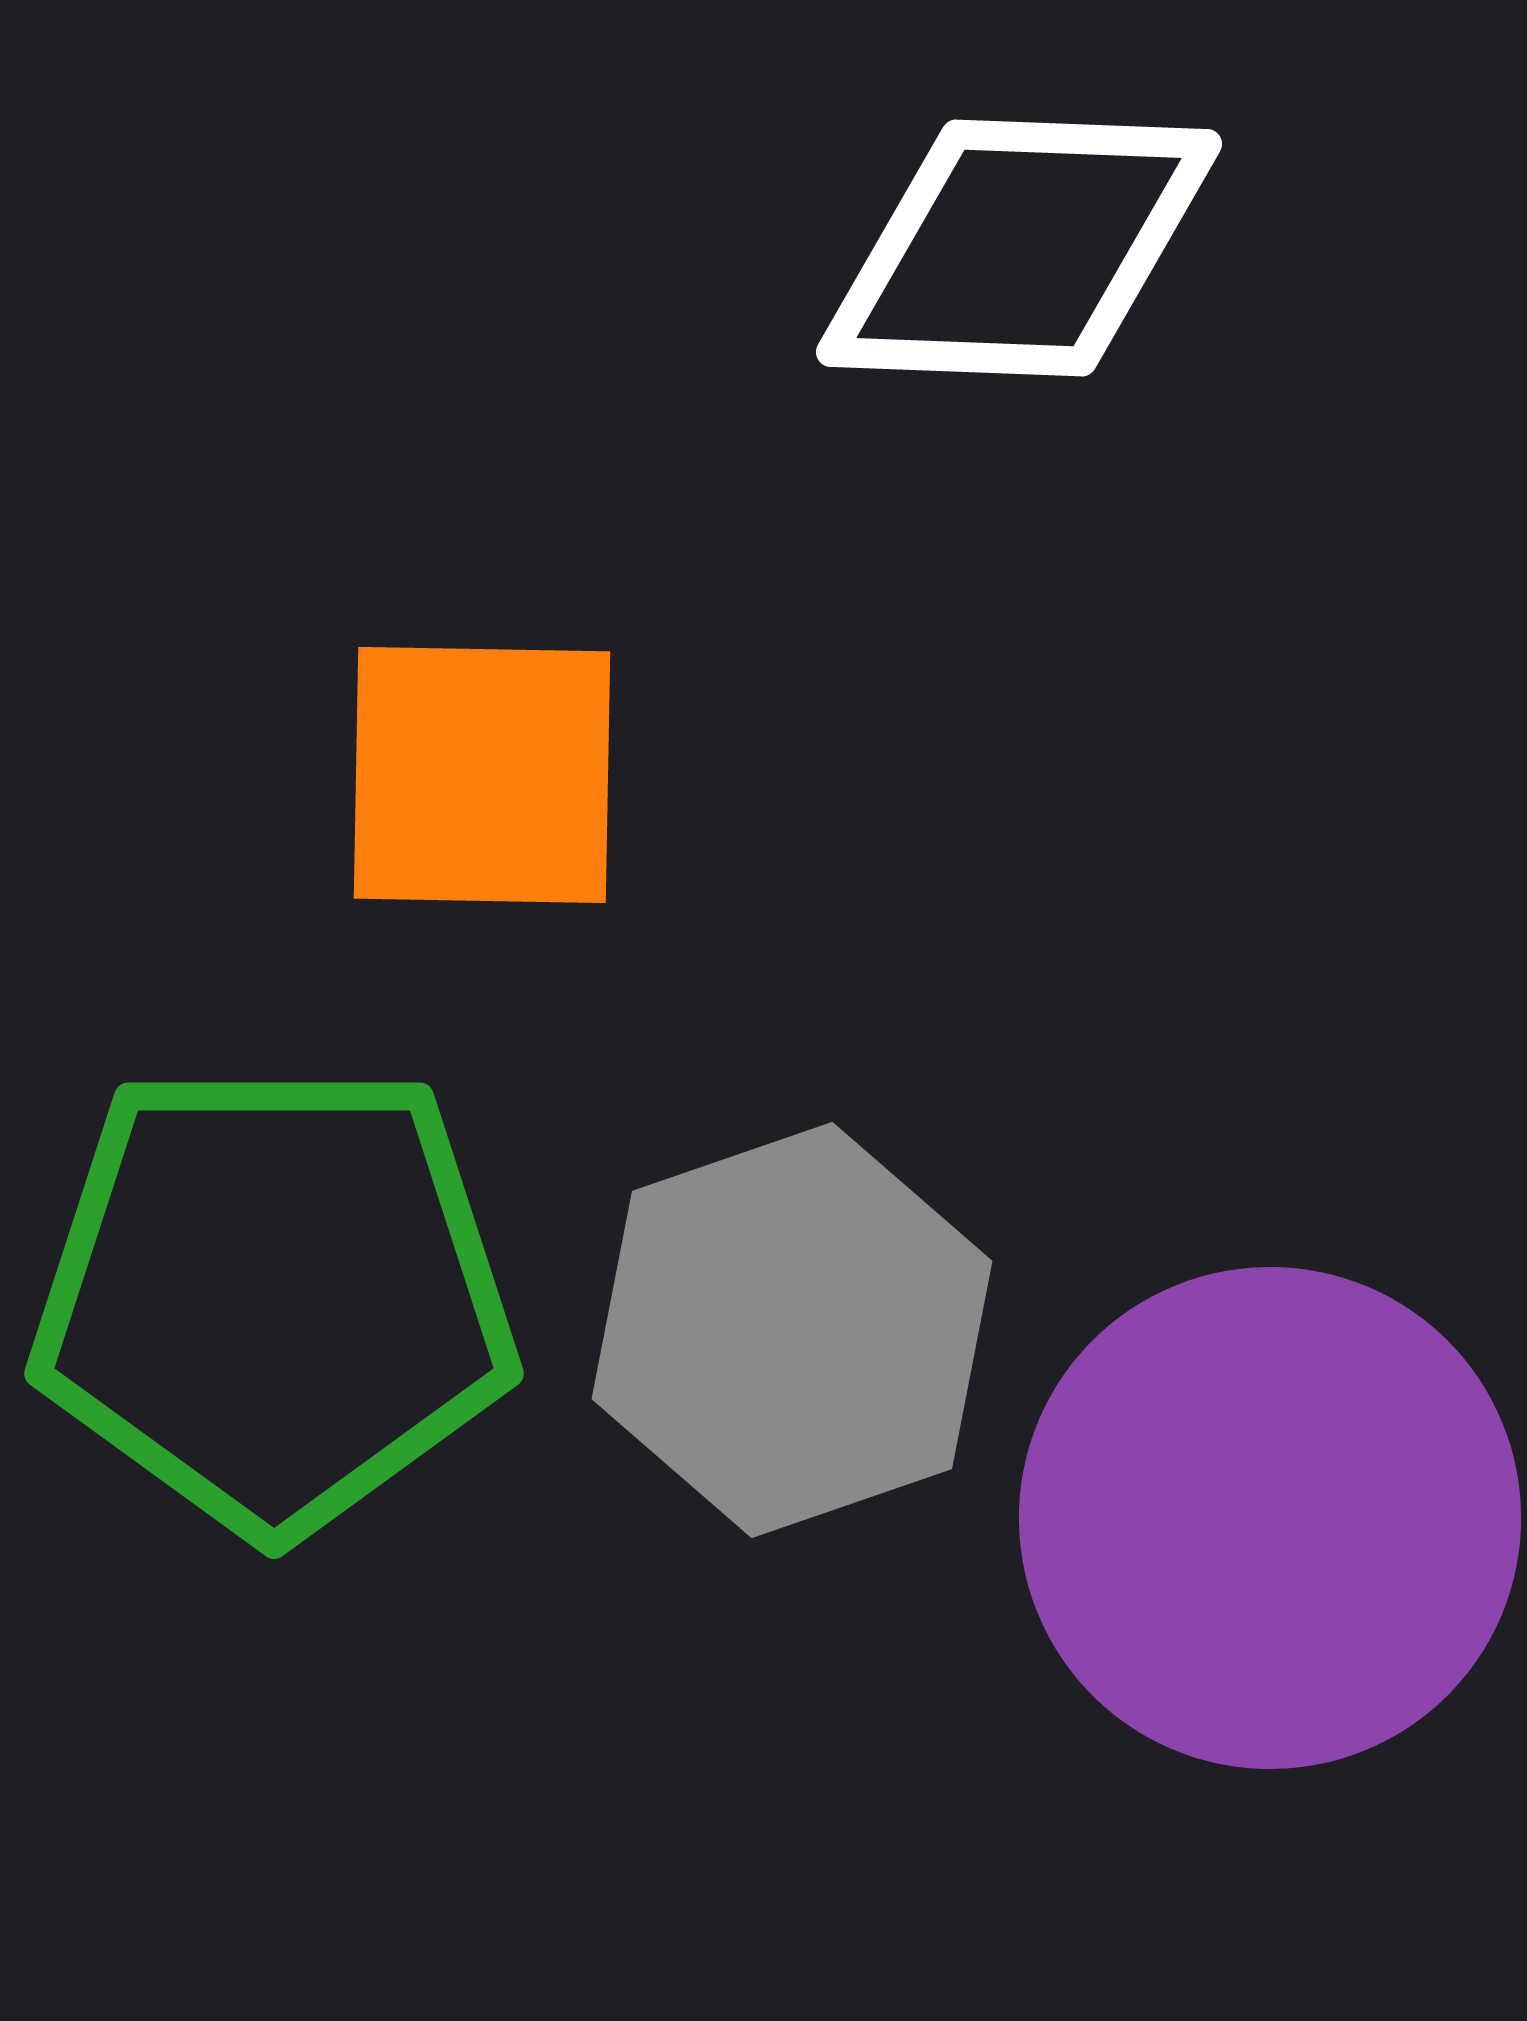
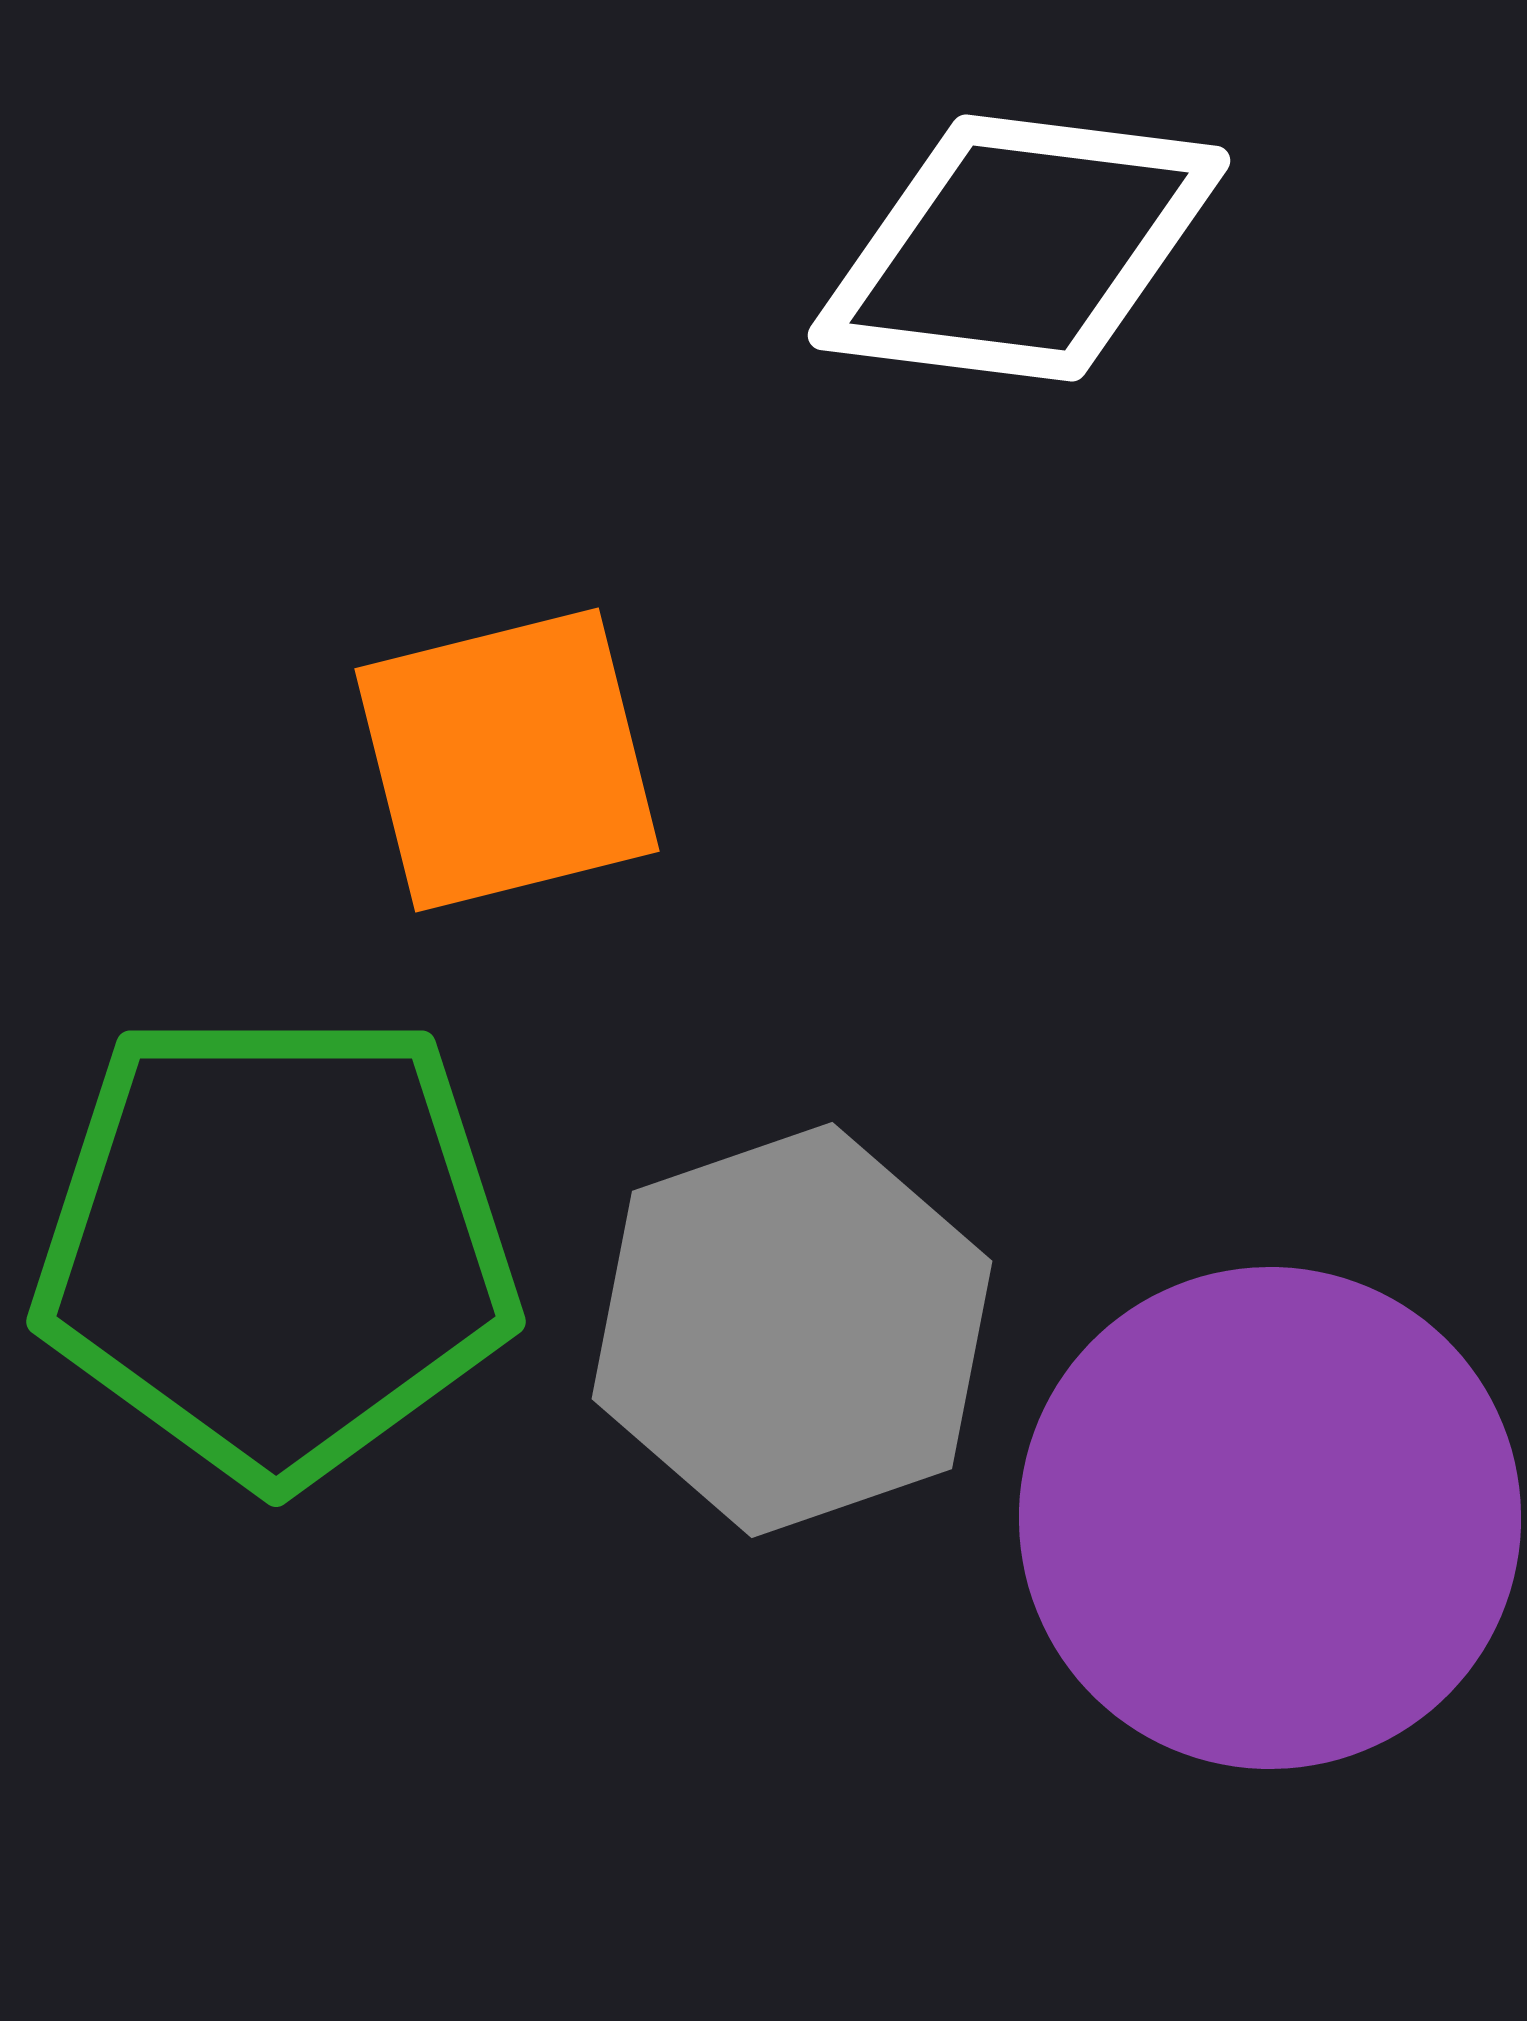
white diamond: rotated 5 degrees clockwise
orange square: moved 25 px right, 15 px up; rotated 15 degrees counterclockwise
green pentagon: moved 2 px right, 52 px up
